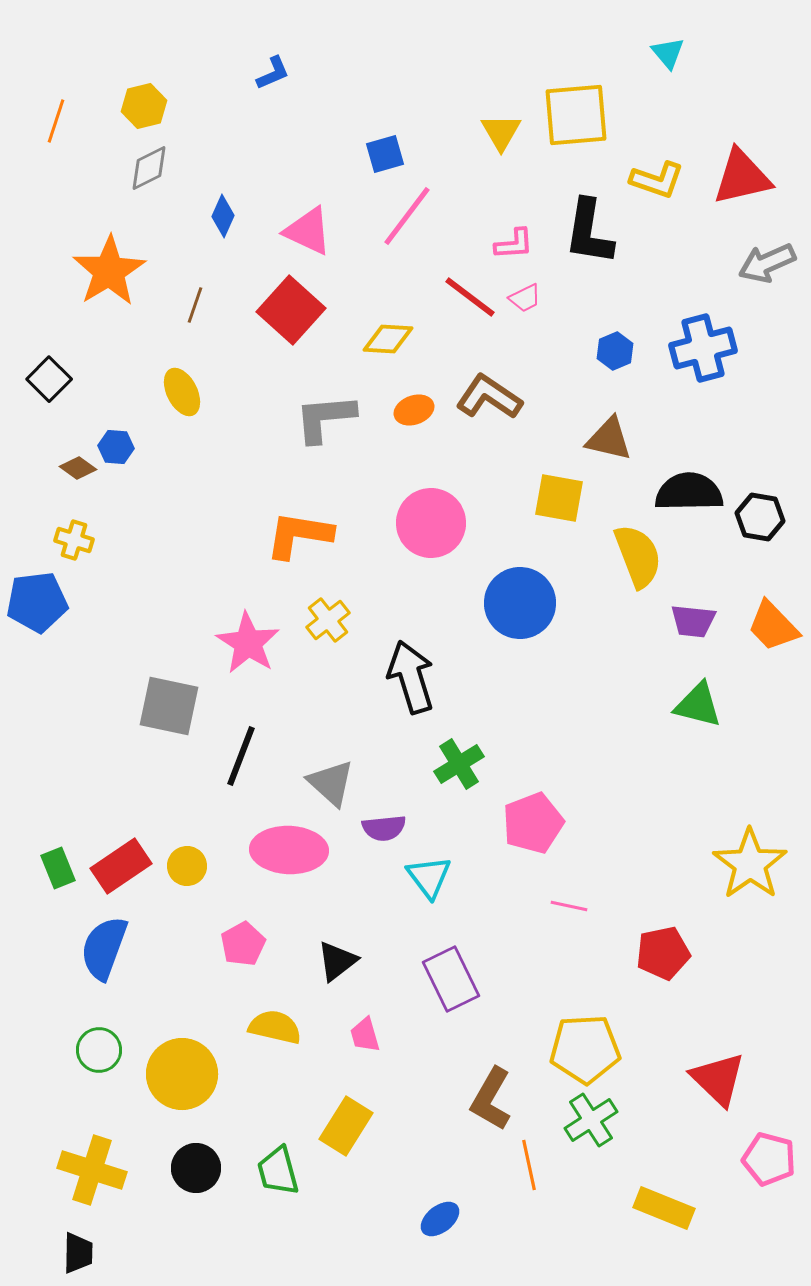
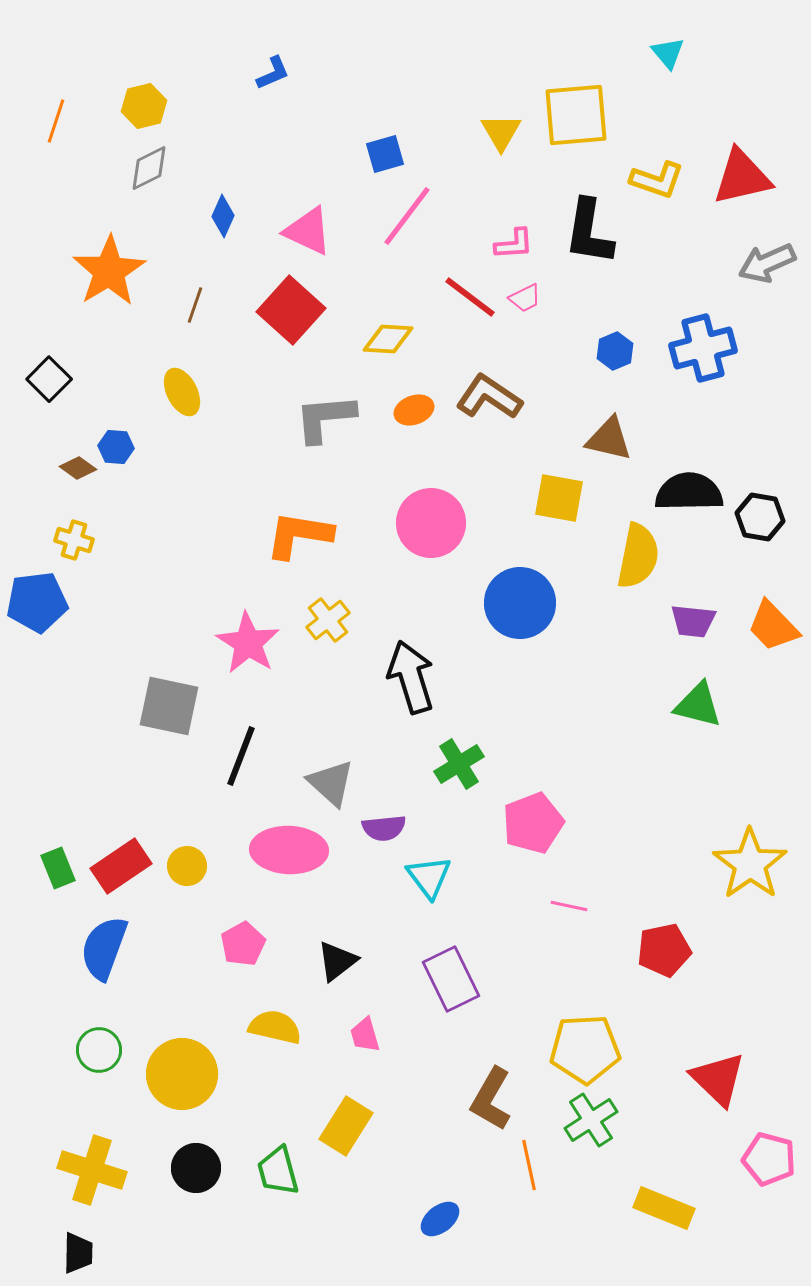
yellow semicircle at (638, 556): rotated 32 degrees clockwise
red pentagon at (663, 953): moved 1 px right, 3 px up
